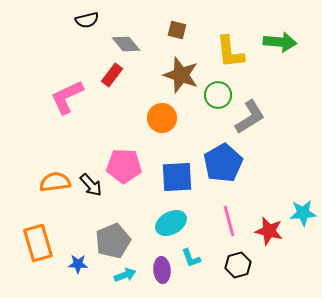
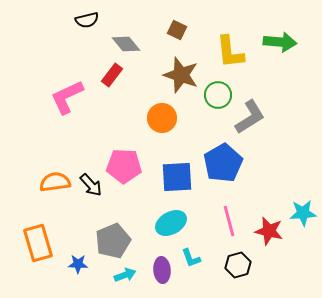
brown square: rotated 12 degrees clockwise
